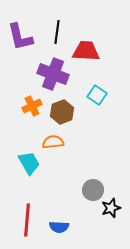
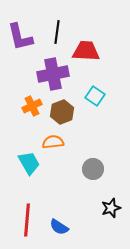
purple cross: rotated 32 degrees counterclockwise
cyan square: moved 2 px left, 1 px down
gray circle: moved 21 px up
blue semicircle: rotated 30 degrees clockwise
